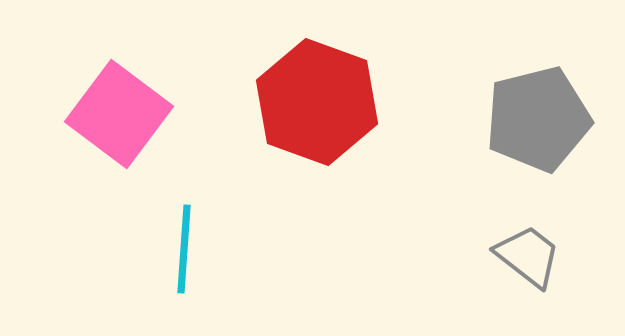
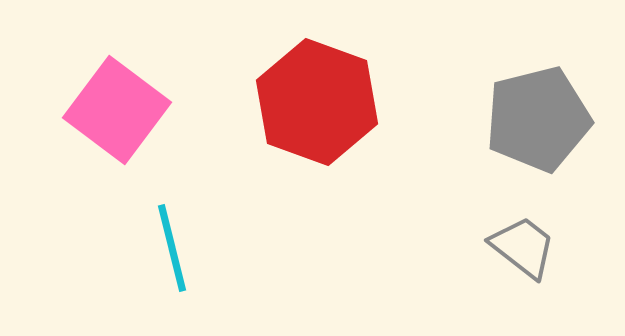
pink square: moved 2 px left, 4 px up
cyan line: moved 12 px left, 1 px up; rotated 18 degrees counterclockwise
gray trapezoid: moved 5 px left, 9 px up
